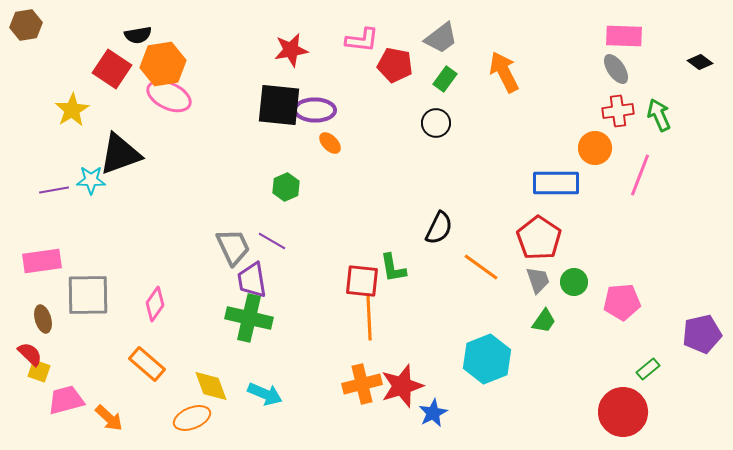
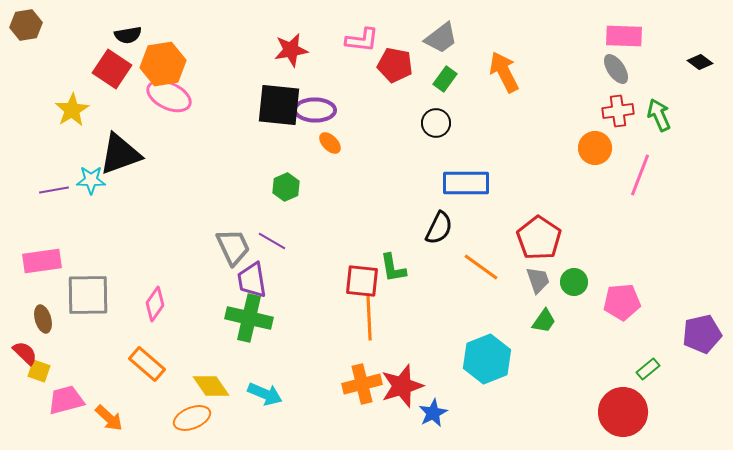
black semicircle at (138, 35): moved 10 px left
blue rectangle at (556, 183): moved 90 px left
red semicircle at (30, 354): moved 5 px left, 1 px up
yellow diamond at (211, 386): rotated 15 degrees counterclockwise
